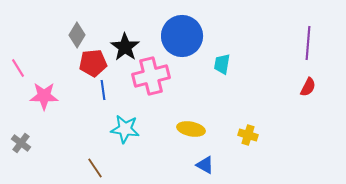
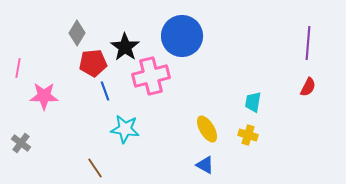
gray diamond: moved 2 px up
cyan trapezoid: moved 31 px right, 38 px down
pink line: rotated 42 degrees clockwise
blue line: moved 2 px right, 1 px down; rotated 12 degrees counterclockwise
yellow ellipse: moved 16 px right; rotated 48 degrees clockwise
